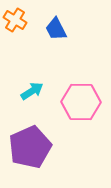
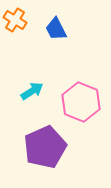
pink hexagon: rotated 21 degrees clockwise
purple pentagon: moved 15 px right
